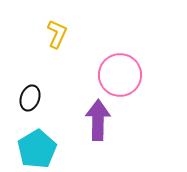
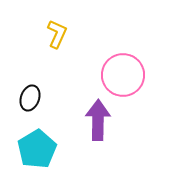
pink circle: moved 3 px right
